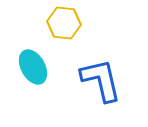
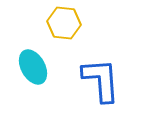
blue L-shape: rotated 9 degrees clockwise
